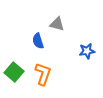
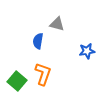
blue semicircle: rotated 28 degrees clockwise
green square: moved 3 px right, 9 px down
